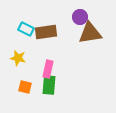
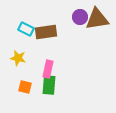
brown triangle: moved 7 px right, 14 px up
